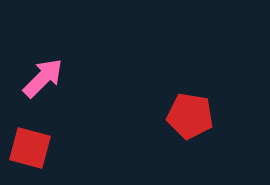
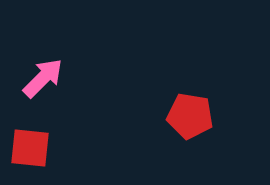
red square: rotated 9 degrees counterclockwise
